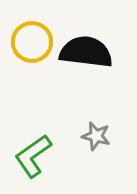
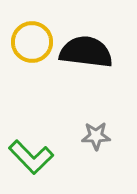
gray star: rotated 16 degrees counterclockwise
green L-shape: moved 2 px left, 1 px down; rotated 99 degrees counterclockwise
